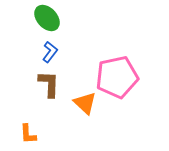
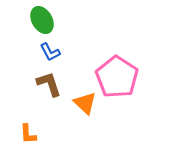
green ellipse: moved 5 px left, 2 px down; rotated 12 degrees clockwise
blue L-shape: rotated 115 degrees clockwise
pink pentagon: rotated 27 degrees counterclockwise
brown L-shape: rotated 20 degrees counterclockwise
